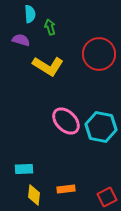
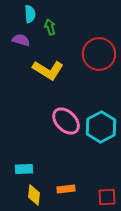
yellow L-shape: moved 4 px down
cyan hexagon: rotated 20 degrees clockwise
red square: rotated 24 degrees clockwise
